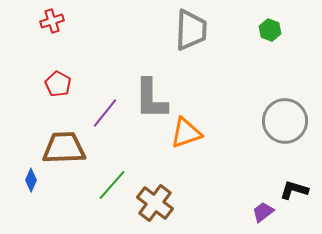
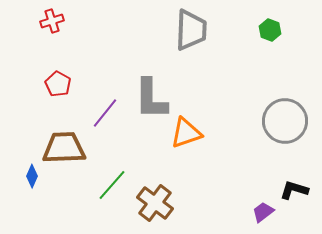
blue diamond: moved 1 px right, 4 px up
